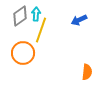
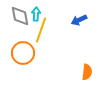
gray diamond: rotated 65 degrees counterclockwise
